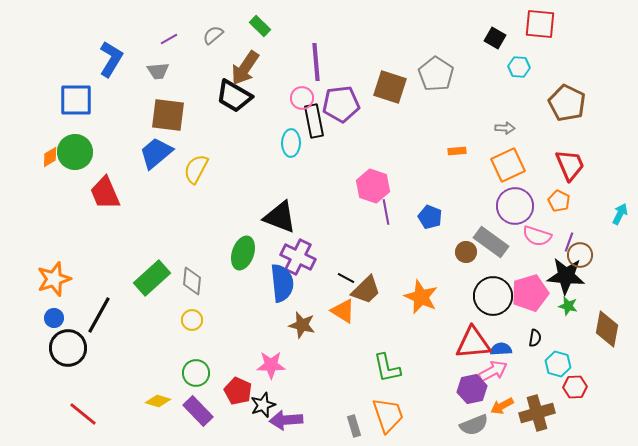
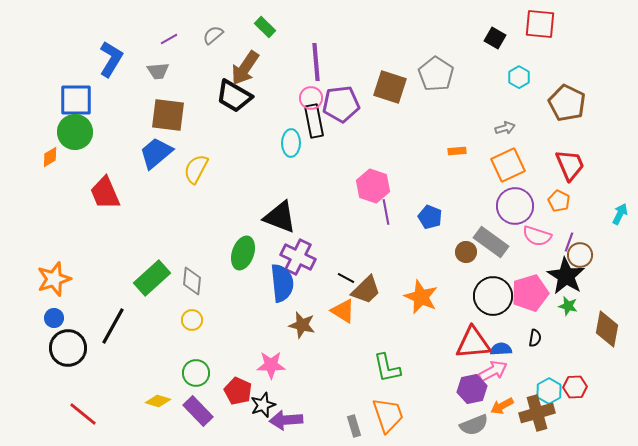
green rectangle at (260, 26): moved 5 px right, 1 px down
cyan hexagon at (519, 67): moved 10 px down; rotated 25 degrees clockwise
pink circle at (302, 98): moved 9 px right
gray arrow at (505, 128): rotated 18 degrees counterclockwise
green circle at (75, 152): moved 20 px up
black star at (566, 276): rotated 27 degrees clockwise
black line at (99, 315): moved 14 px right, 11 px down
cyan hexagon at (558, 364): moved 9 px left, 27 px down; rotated 15 degrees clockwise
